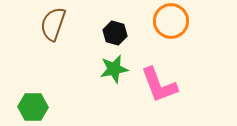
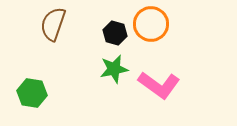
orange circle: moved 20 px left, 3 px down
pink L-shape: rotated 33 degrees counterclockwise
green hexagon: moved 1 px left, 14 px up; rotated 8 degrees clockwise
